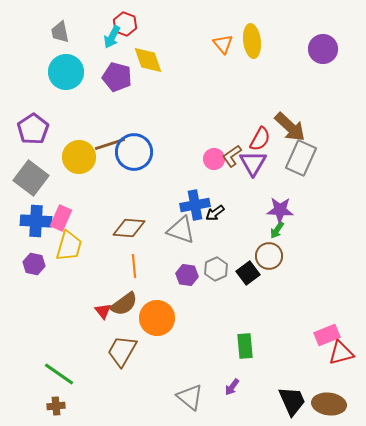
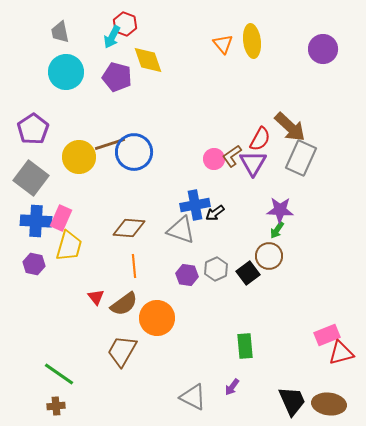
red triangle at (103, 311): moved 7 px left, 14 px up
gray triangle at (190, 397): moved 3 px right; rotated 12 degrees counterclockwise
